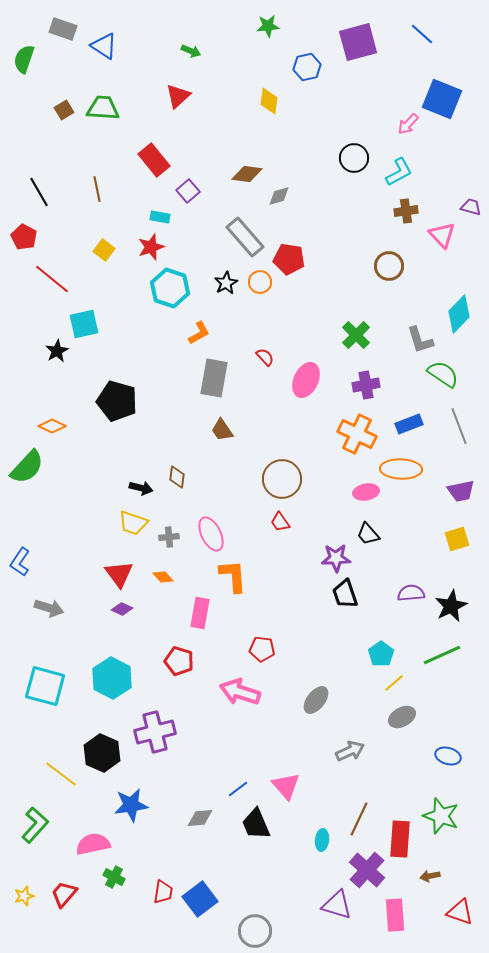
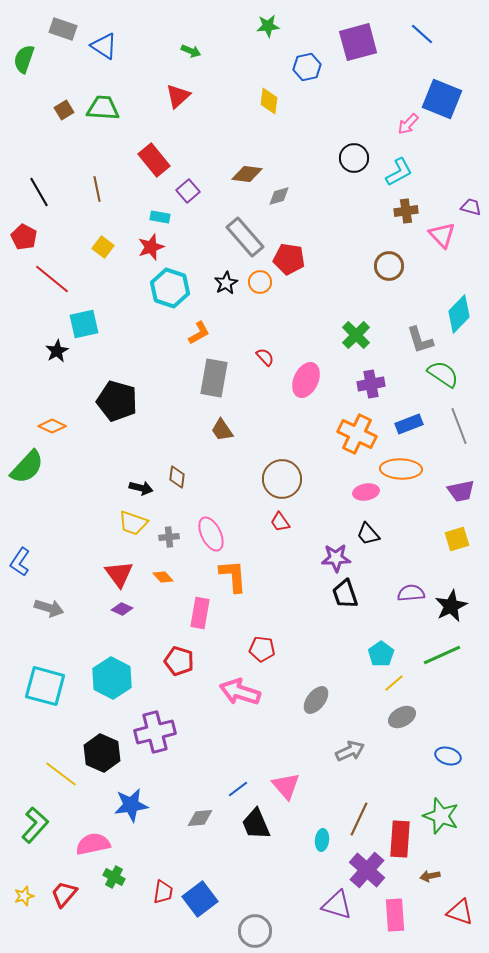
yellow square at (104, 250): moved 1 px left, 3 px up
purple cross at (366, 385): moved 5 px right, 1 px up
